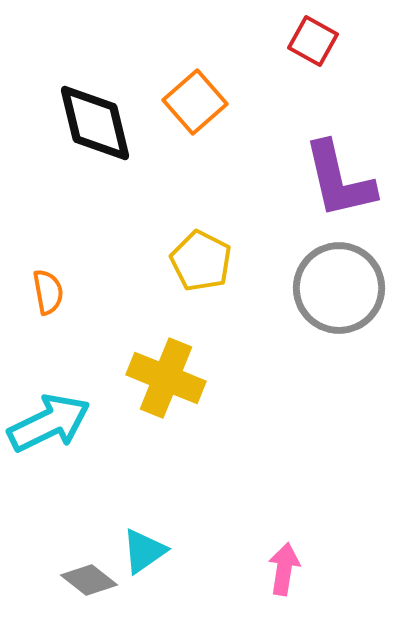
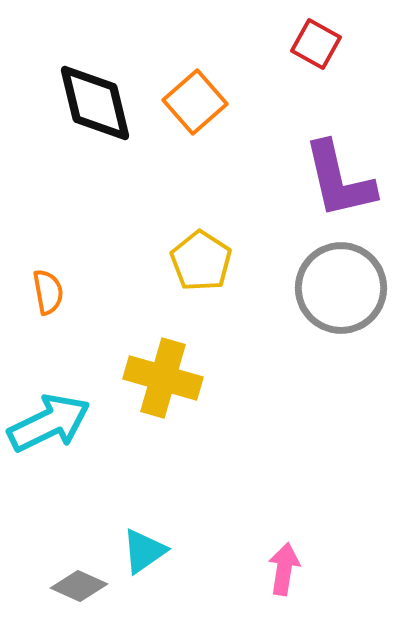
red square: moved 3 px right, 3 px down
black diamond: moved 20 px up
yellow pentagon: rotated 6 degrees clockwise
gray circle: moved 2 px right
yellow cross: moved 3 px left; rotated 6 degrees counterclockwise
gray diamond: moved 10 px left, 6 px down; rotated 14 degrees counterclockwise
